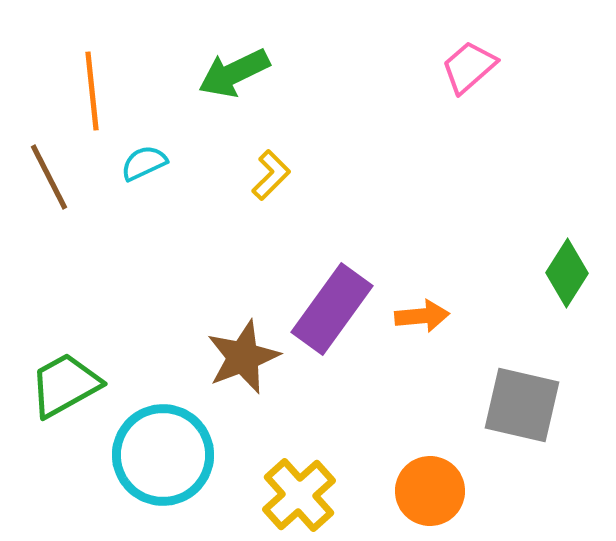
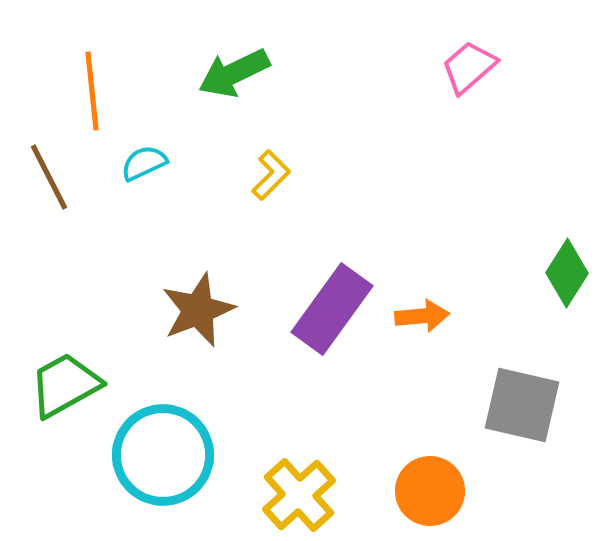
brown star: moved 45 px left, 47 px up
